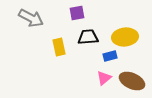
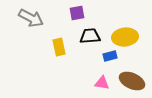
black trapezoid: moved 2 px right, 1 px up
pink triangle: moved 2 px left, 5 px down; rotated 49 degrees clockwise
